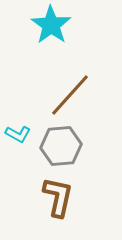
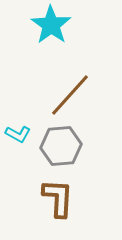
brown L-shape: moved 1 px down; rotated 9 degrees counterclockwise
